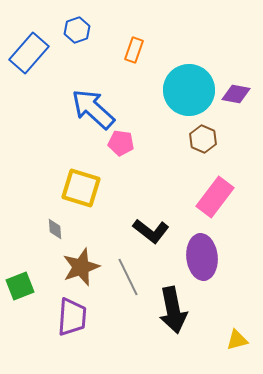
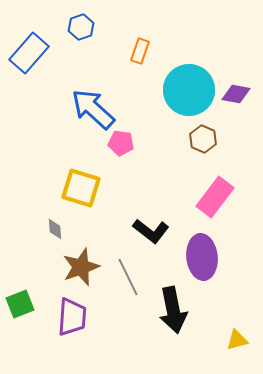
blue hexagon: moved 4 px right, 3 px up
orange rectangle: moved 6 px right, 1 px down
green square: moved 18 px down
